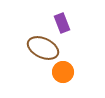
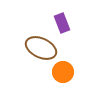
brown ellipse: moved 2 px left
